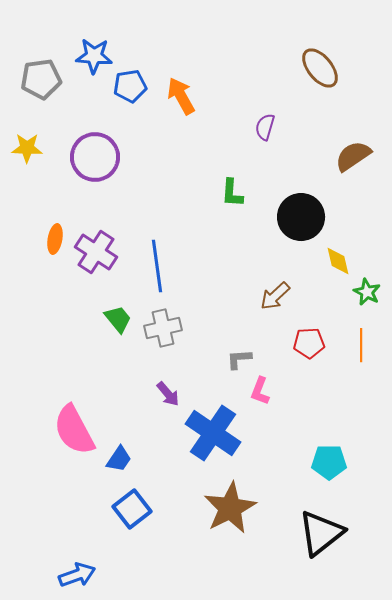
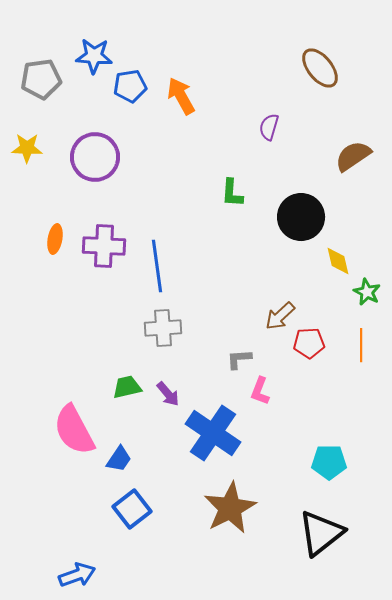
purple semicircle: moved 4 px right
purple cross: moved 8 px right, 6 px up; rotated 30 degrees counterclockwise
brown arrow: moved 5 px right, 20 px down
green trapezoid: moved 9 px right, 68 px down; rotated 64 degrees counterclockwise
gray cross: rotated 9 degrees clockwise
